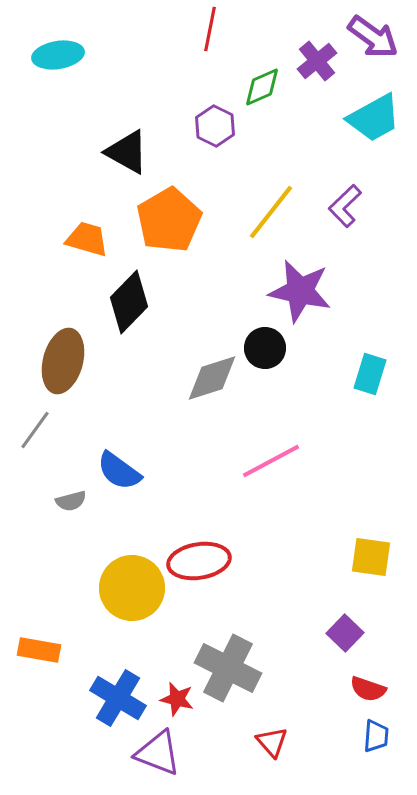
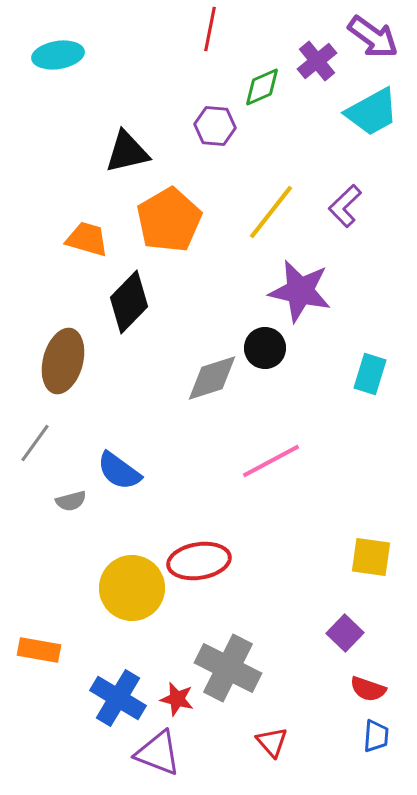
cyan trapezoid: moved 2 px left, 6 px up
purple hexagon: rotated 21 degrees counterclockwise
black triangle: rotated 42 degrees counterclockwise
gray line: moved 13 px down
